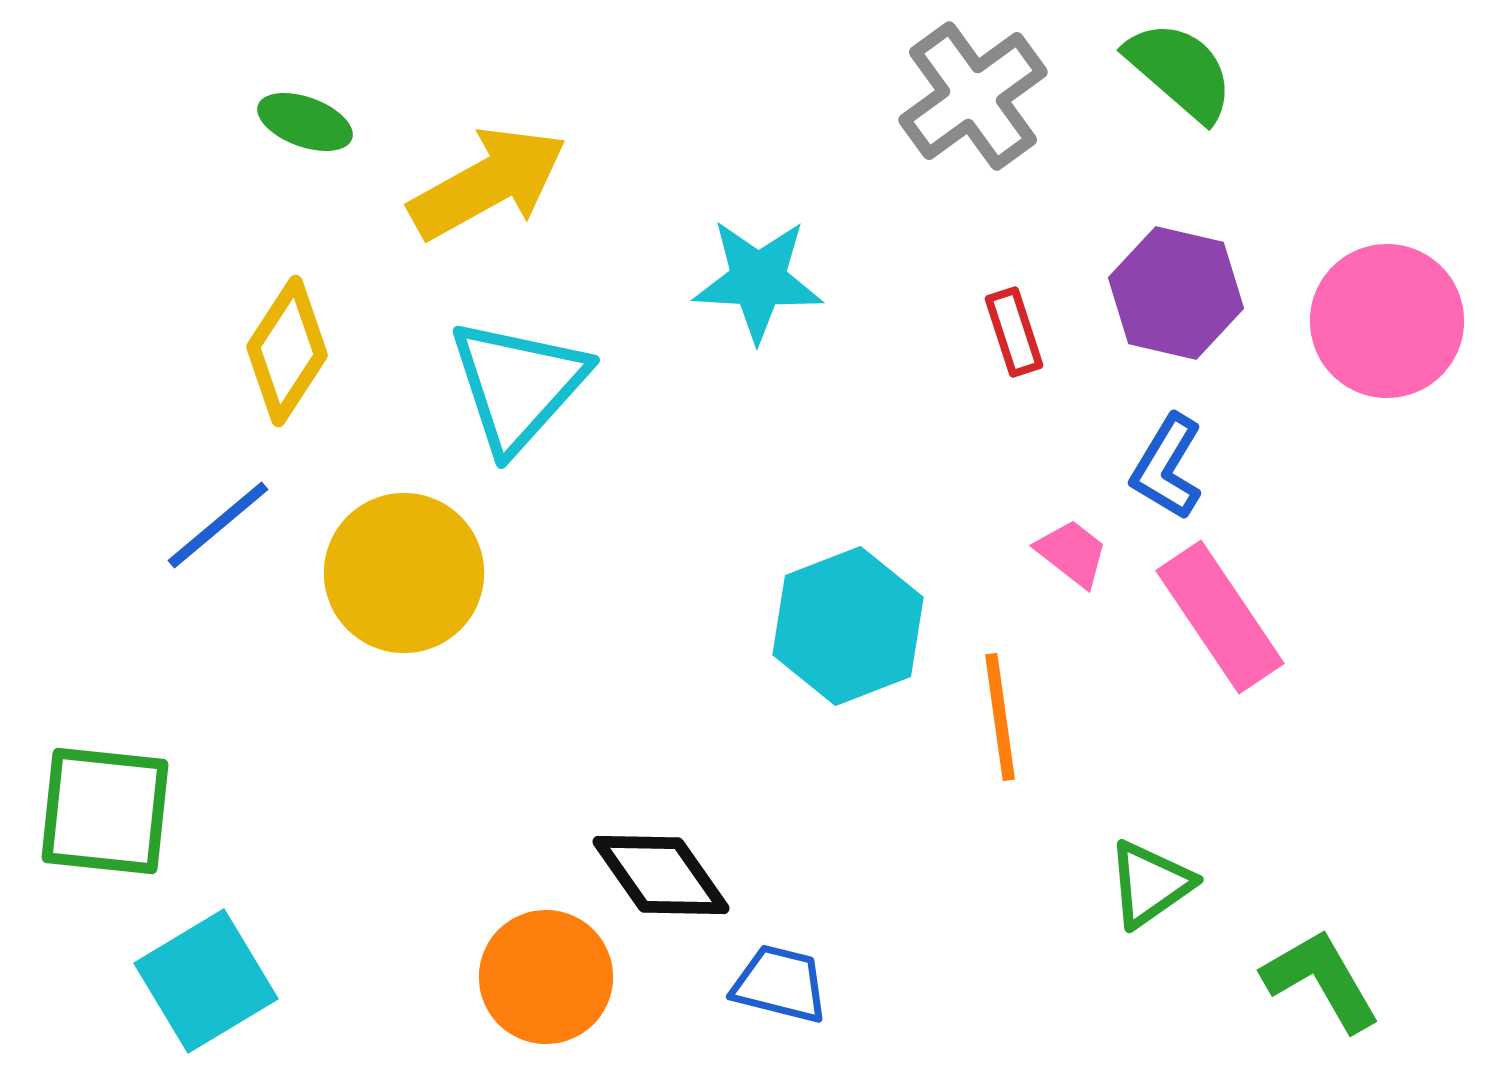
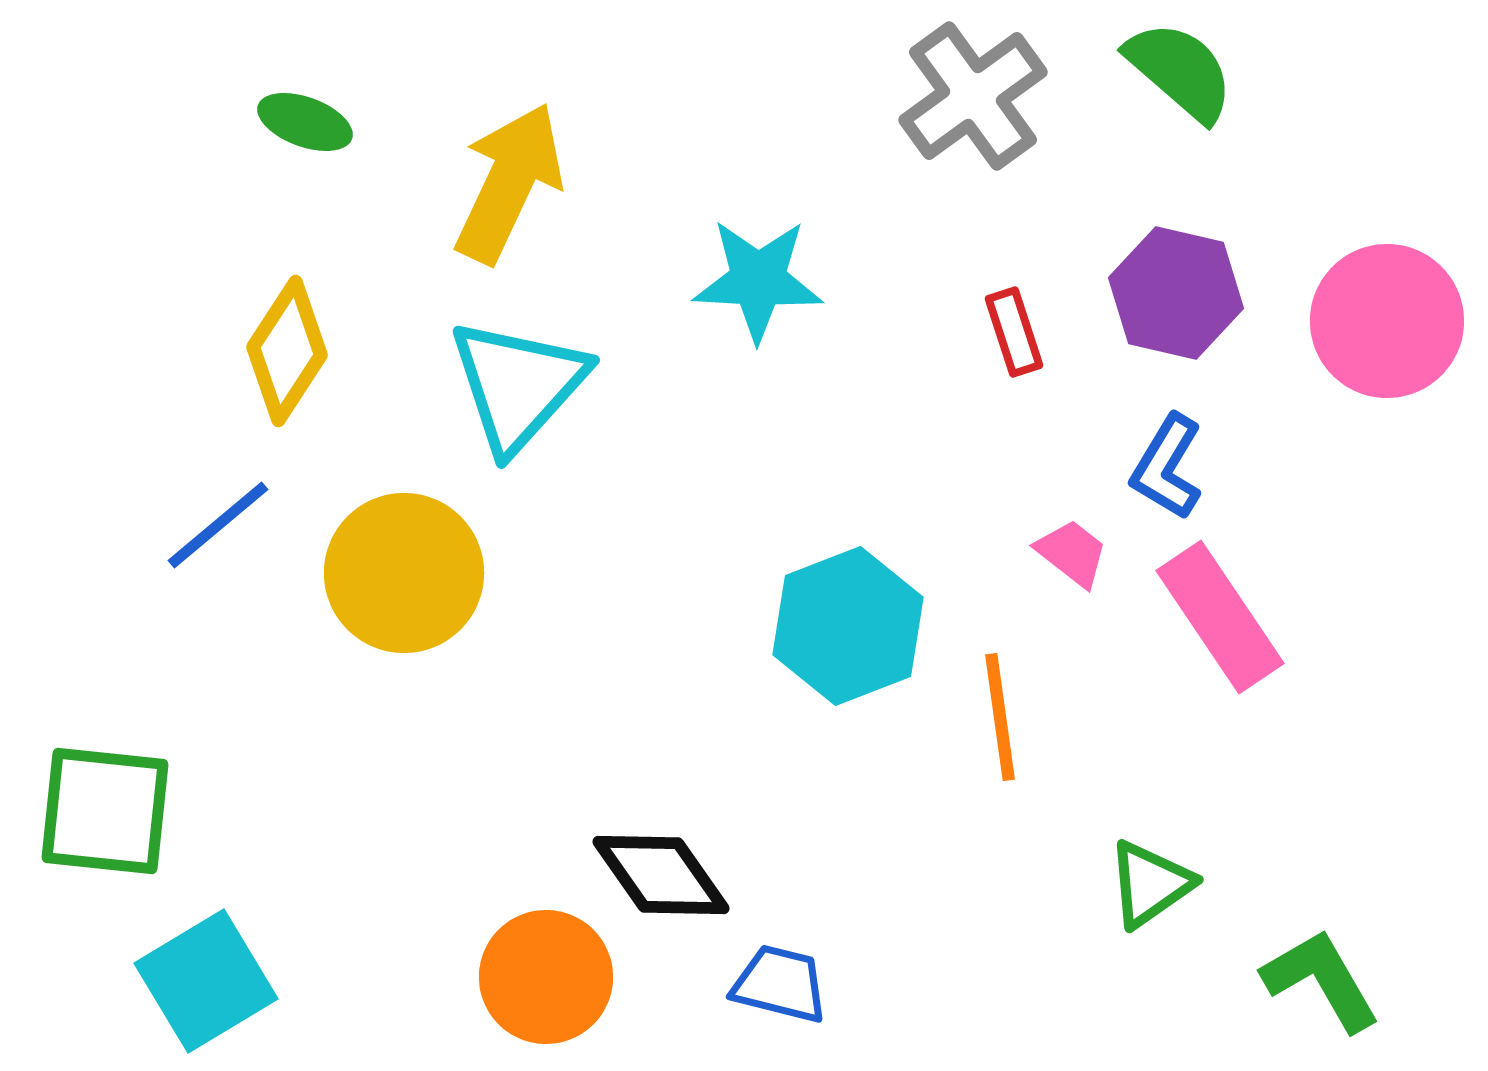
yellow arrow: moved 21 px right; rotated 36 degrees counterclockwise
